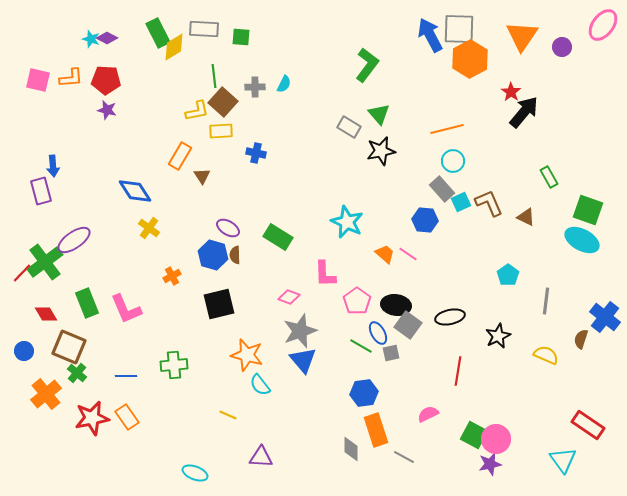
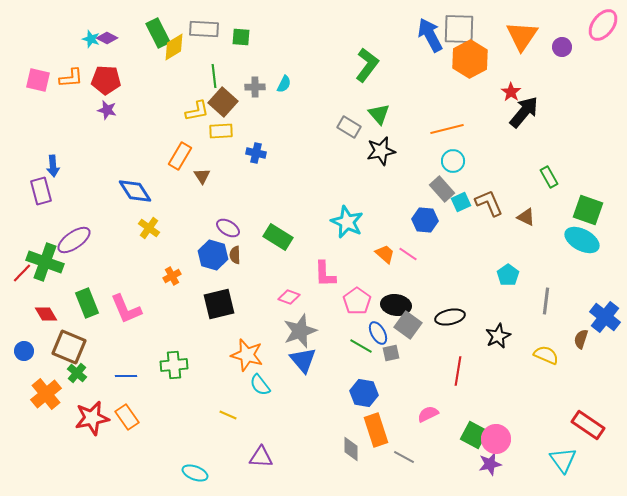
green cross at (45, 262): rotated 33 degrees counterclockwise
blue hexagon at (364, 393): rotated 16 degrees clockwise
